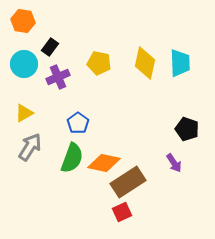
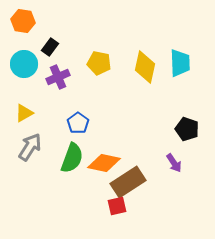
yellow diamond: moved 4 px down
red square: moved 5 px left, 6 px up; rotated 12 degrees clockwise
